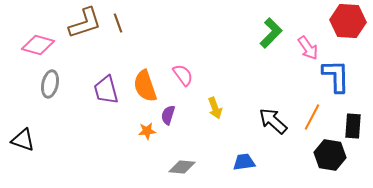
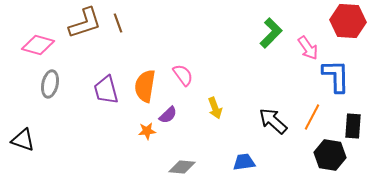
orange semicircle: rotated 28 degrees clockwise
purple semicircle: rotated 150 degrees counterclockwise
